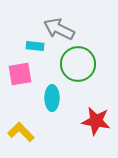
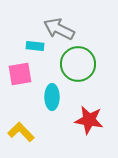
cyan ellipse: moved 1 px up
red star: moved 7 px left, 1 px up
